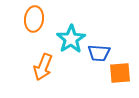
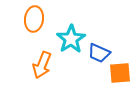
blue trapezoid: rotated 20 degrees clockwise
orange arrow: moved 1 px left, 2 px up
